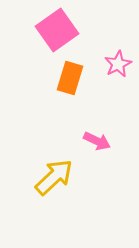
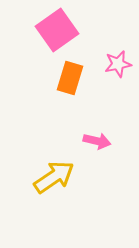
pink star: rotated 16 degrees clockwise
pink arrow: rotated 12 degrees counterclockwise
yellow arrow: rotated 9 degrees clockwise
